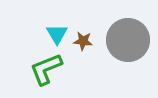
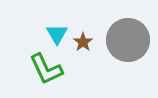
brown star: moved 1 px down; rotated 30 degrees clockwise
green L-shape: rotated 93 degrees counterclockwise
